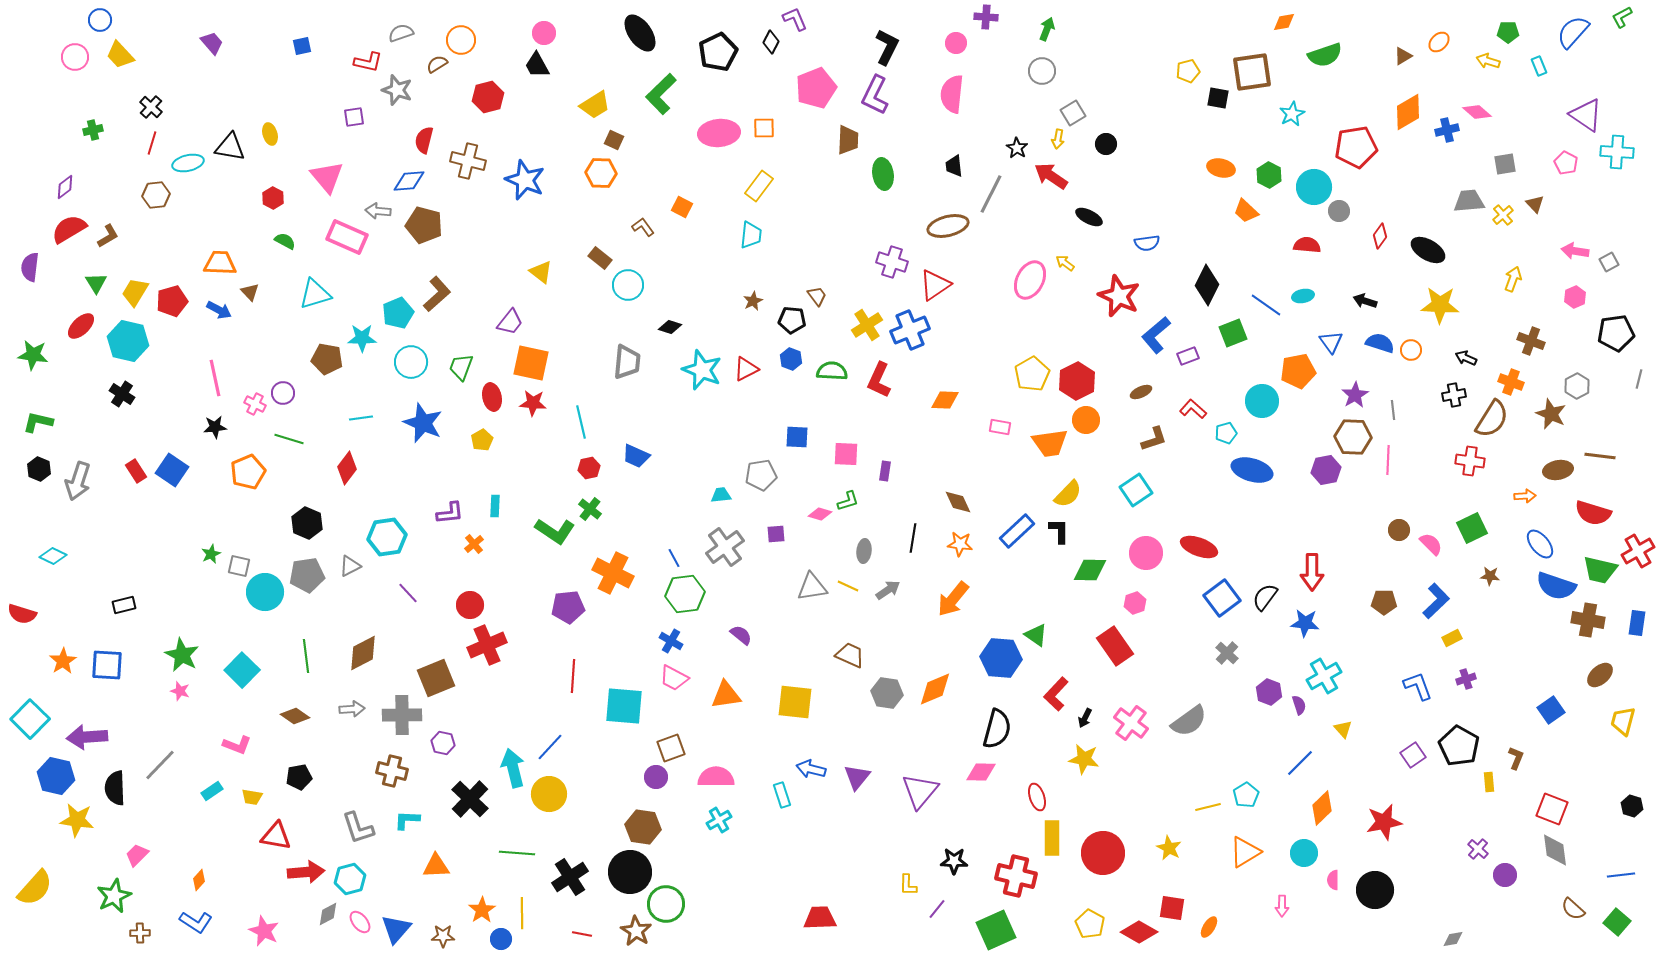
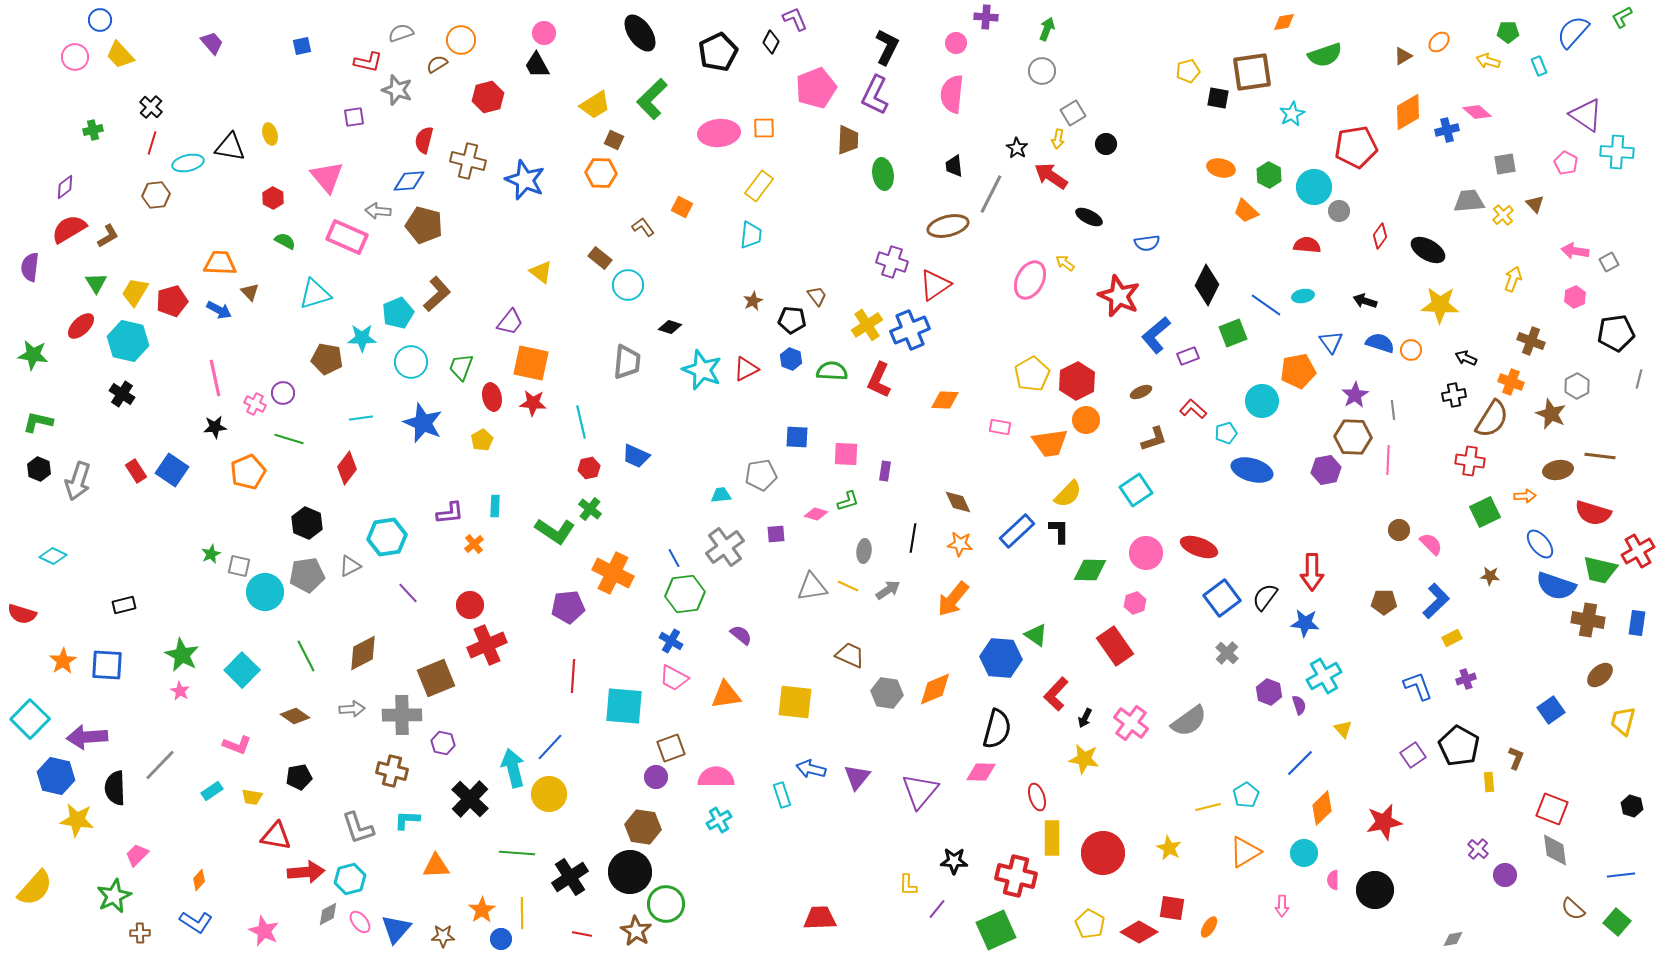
green L-shape at (661, 94): moved 9 px left, 5 px down
pink diamond at (820, 514): moved 4 px left
green square at (1472, 528): moved 13 px right, 16 px up
green line at (306, 656): rotated 20 degrees counterclockwise
pink star at (180, 691): rotated 12 degrees clockwise
